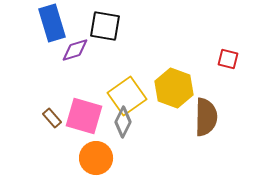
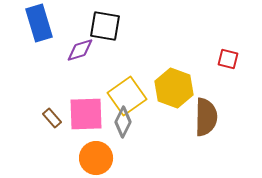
blue rectangle: moved 13 px left
purple diamond: moved 5 px right
pink square: moved 2 px right, 2 px up; rotated 18 degrees counterclockwise
